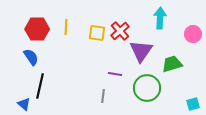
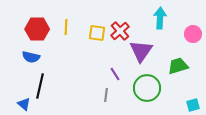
blue semicircle: rotated 138 degrees clockwise
green trapezoid: moved 6 px right, 2 px down
purple line: rotated 48 degrees clockwise
gray line: moved 3 px right, 1 px up
cyan square: moved 1 px down
